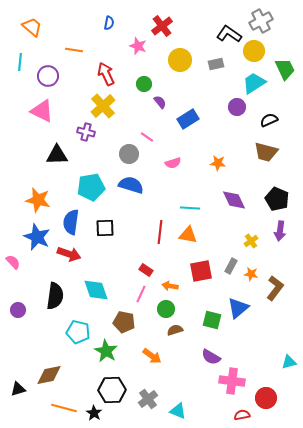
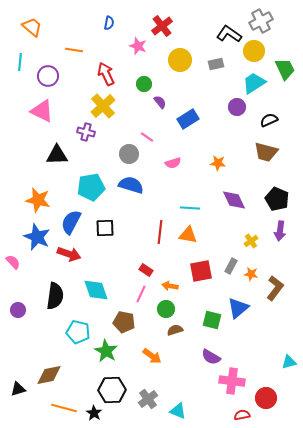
blue semicircle at (71, 222): rotated 20 degrees clockwise
